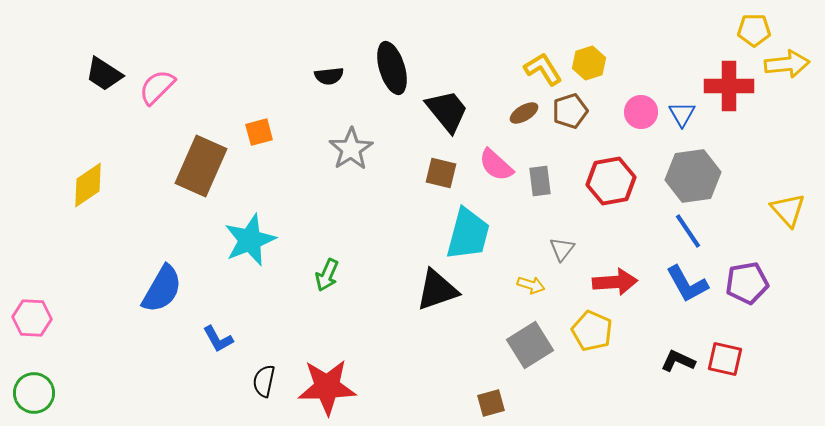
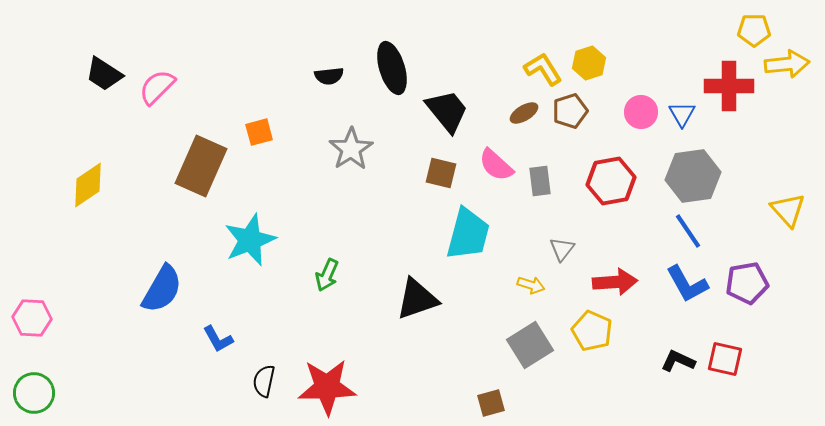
black triangle at (437, 290): moved 20 px left, 9 px down
